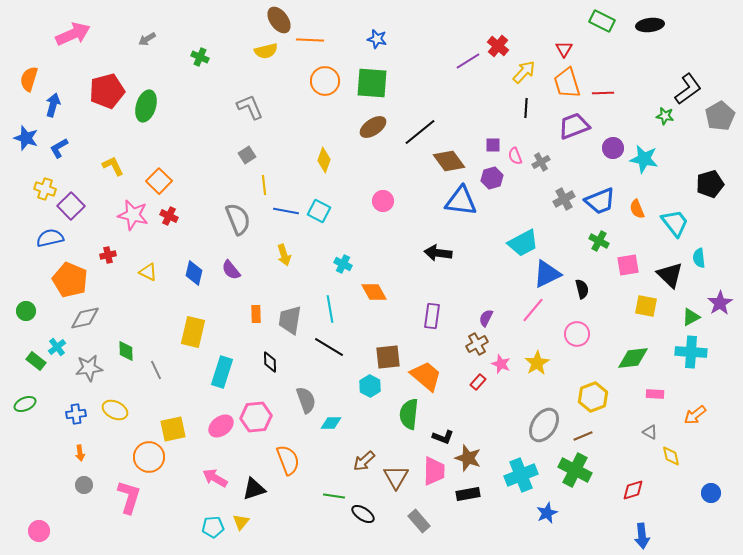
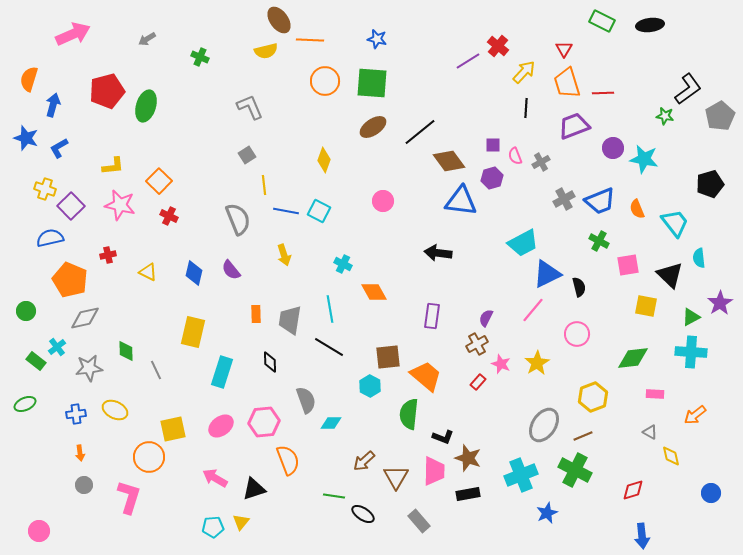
yellow L-shape at (113, 166): rotated 110 degrees clockwise
pink star at (133, 215): moved 13 px left, 10 px up
black semicircle at (582, 289): moved 3 px left, 2 px up
pink hexagon at (256, 417): moved 8 px right, 5 px down
